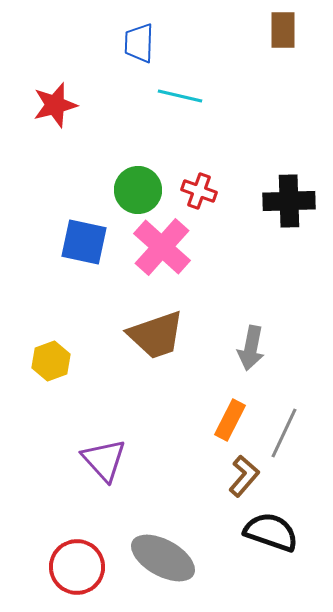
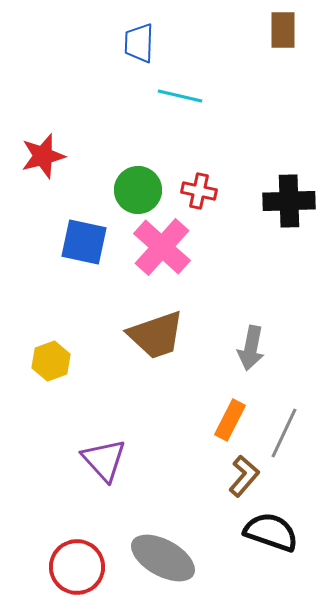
red star: moved 12 px left, 51 px down
red cross: rotated 8 degrees counterclockwise
